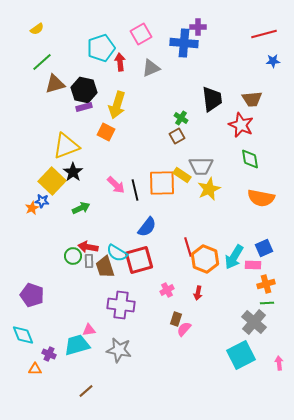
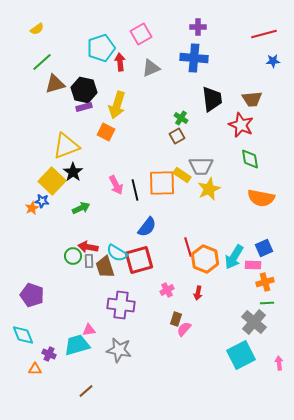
blue cross at (184, 43): moved 10 px right, 15 px down
pink arrow at (116, 185): rotated 18 degrees clockwise
orange cross at (266, 284): moved 1 px left, 2 px up
